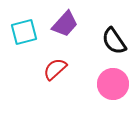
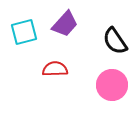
black semicircle: moved 1 px right
red semicircle: rotated 40 degrees clockwise
pink circle: moved 1 px left, 1 px down
